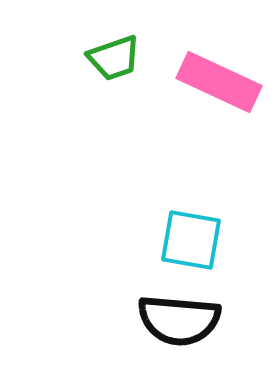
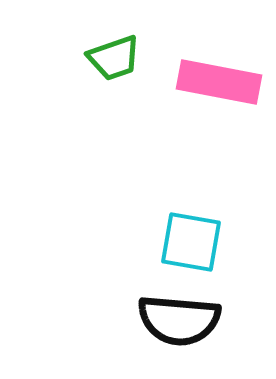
pink rectangle: rotated 14 degrees counterclockwise
cyan square: moved 2 px down
